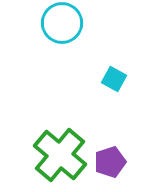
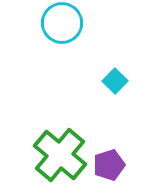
cyan square: moved 1 px right, 2 px down; rotated 15 degrees clockwise
purple pentagon: moved 1 px left, 3 px down
